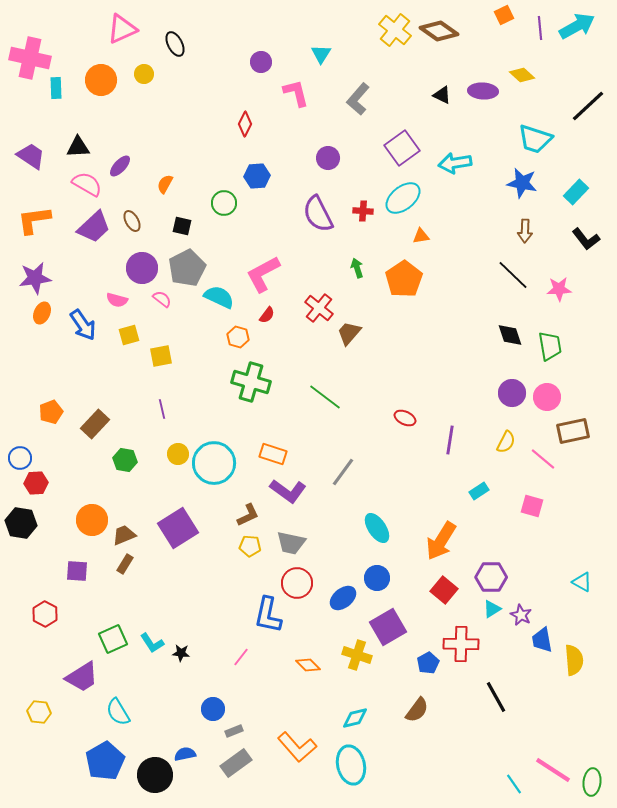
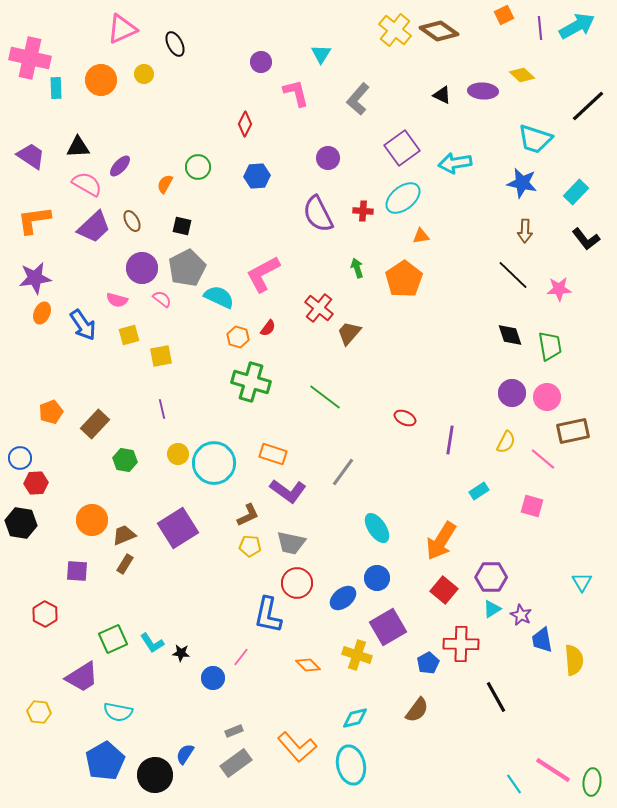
green circle at (224, 203): moved 26 px left, 36 px up
red semicircle at (267, 315): moved 1 px right, 13 px down
cyan triangle at (582, 582): rotated 30 degrees clockwise
blue circle at (213, 709): moved 31 px up
cyan semicircle at (118, 712): rotated 48 degrees counterclockwise
blue semicircle at (185, 754): rotated 45 degrees counterclockwise
